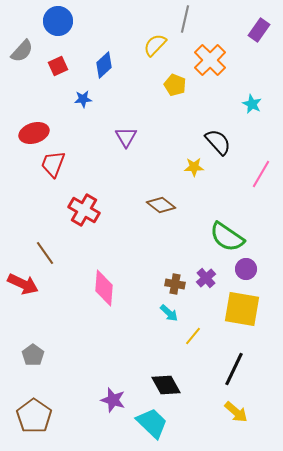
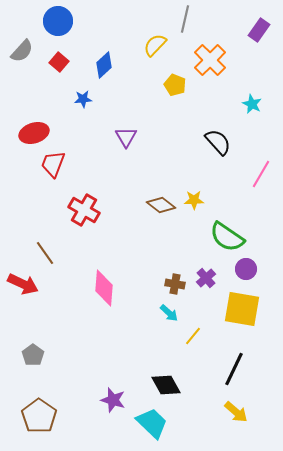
red square: moved 1 px right, 4 px up; rotated 24 degrees counterclockwise
yellow star: moved 33 px down
brown pentagon: moved 5 px right
